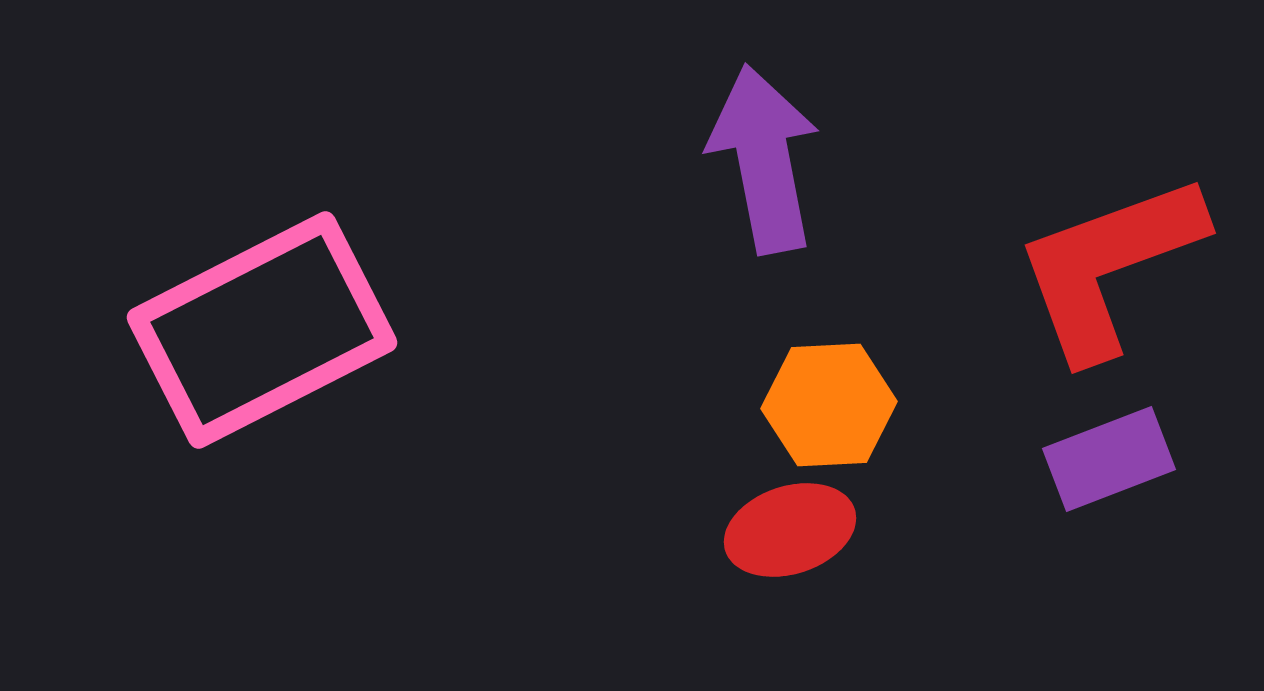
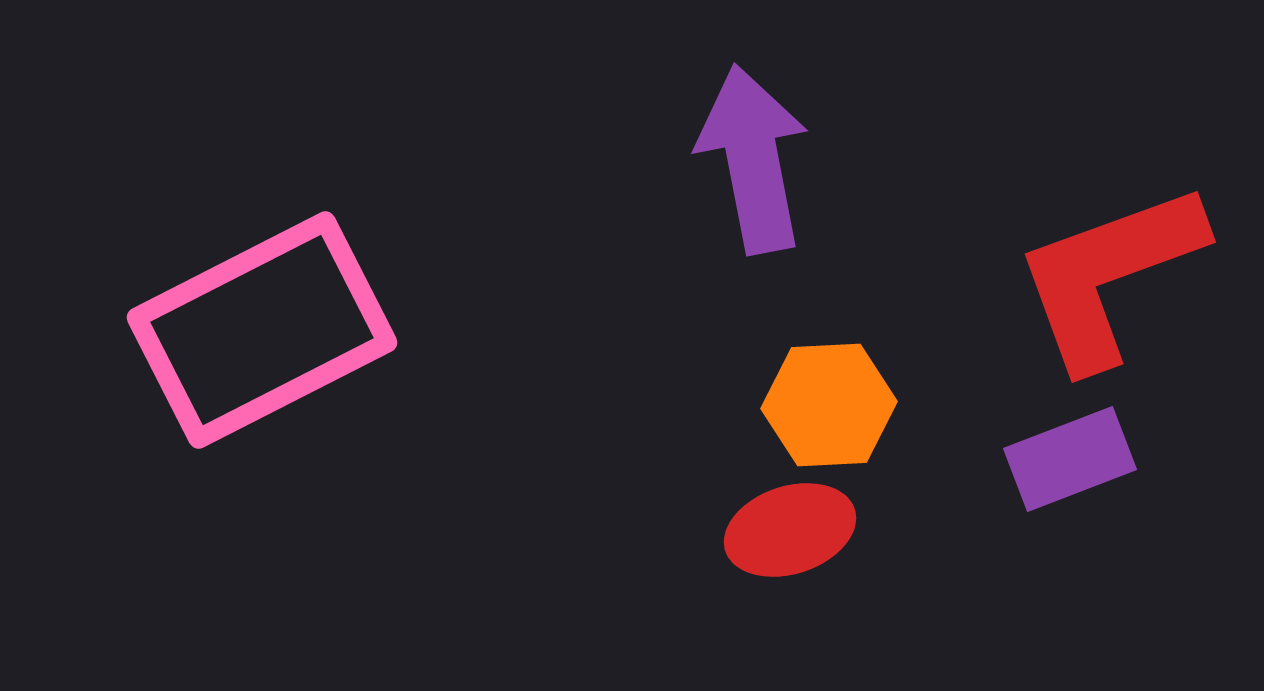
purple arrow: moved 11 px left
red L-shape: moved 9 px down
purple rectangle: moved 39 px left
